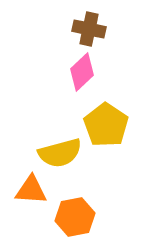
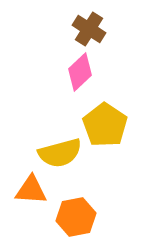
brown cross: rotated 20 degrees clockwise
pink diamond: moved 2 px left
yellow pentagon: moved 1 px left
orange hexagon: moved 1 px right
